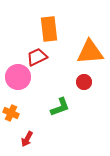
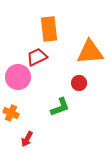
red circle: moved 5 px left, 1 px down
